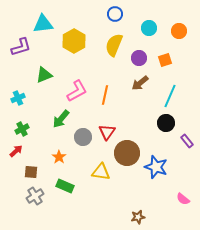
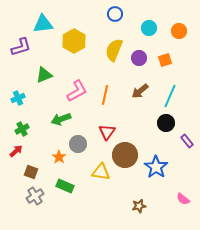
yellow semicircle: moved 5 px down
brown arrow: moved 8 px down
green arrow: rotated 30 degrees clockwise
gray circle: moved 5 px left, 7 px down
brown circle: moved 2 px left, 2 px down
blue star: rotated 15 degrees clockwise
brown square: rotated 16 degrees clockwise
brown star: moved 1 px right, 11 px up
